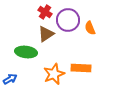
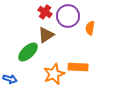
purple circle: moved 4 px up
orange semicircle: rotated 32 degrees clockwise
brown triangle: moved 1 px down
green ellipse: moved 2 px right; rotated 50 degrees counterclockwise
orange rectangle: moved 3 px left, 1 px up
blue arrow: rotated 48 degrees clockwise
